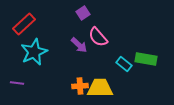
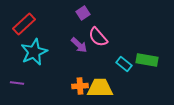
green rectangle: moved 1 px right, 1 px down
